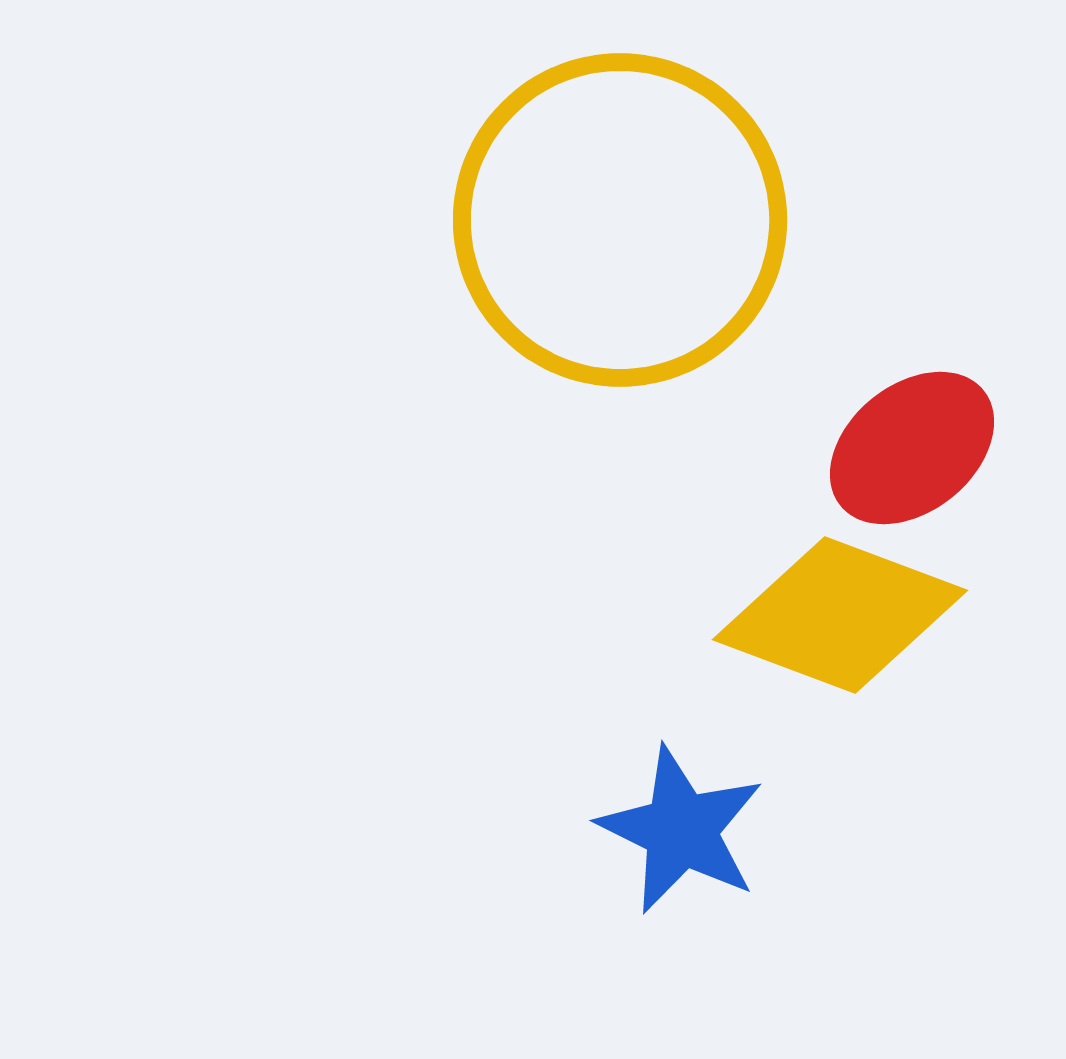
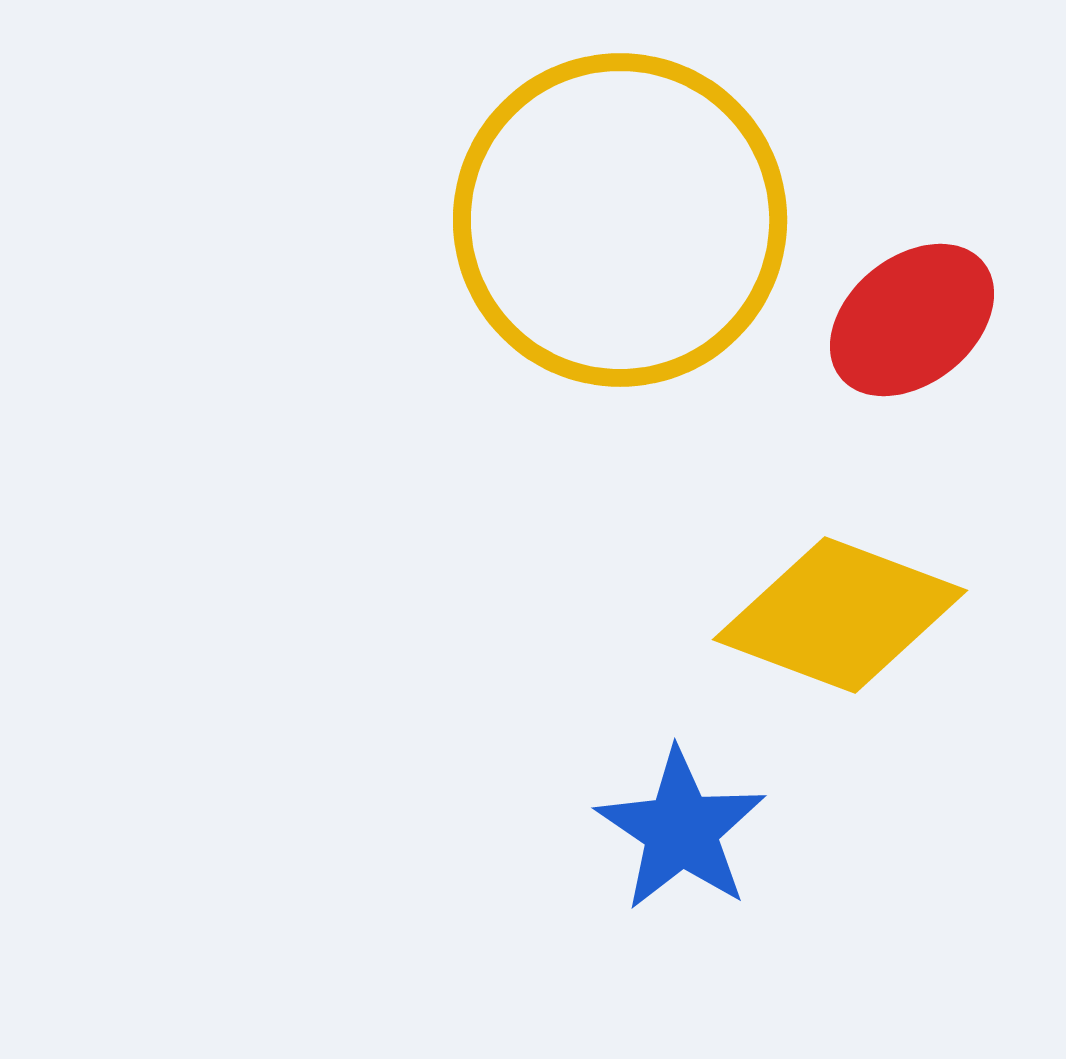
red ellipse: moved 128 px up
blue star: rotated 8 degrees clockwise
